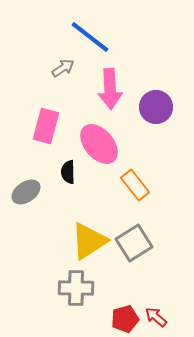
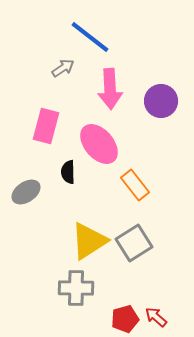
purple circle: moved 5 px right, 6 px up
